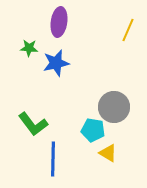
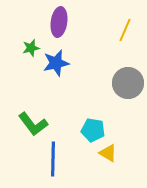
yellow line: moved 3 px left
green star: moved 2 px right; rotated 18 degrees counterclockwise
gray circle: moved 14 px right, 24 px up
